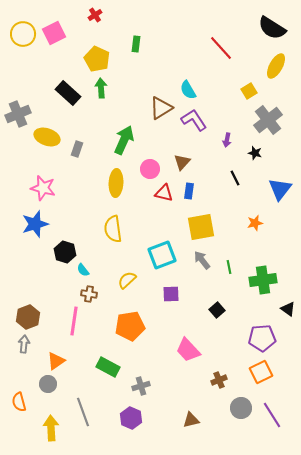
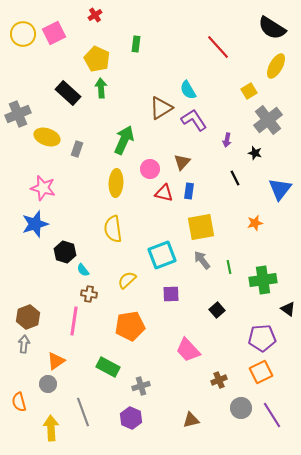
red line at (221, 48): moved 3 px left, 1 px up
